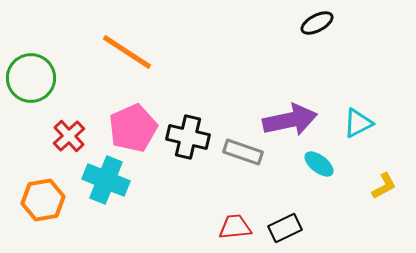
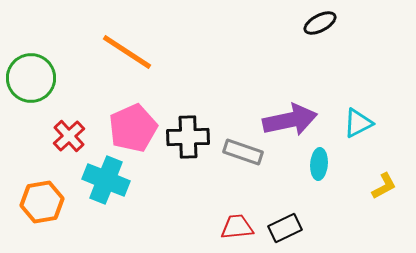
black ellipse: moved 3 px right
black cross: rotated 15 degrees counterclockwise
cyan ellipse: rotated 56 degrees clockwise
orange hexagon: moved 1 px left, 2 px down
red trapezoid: moved 2 px right
